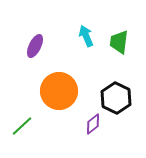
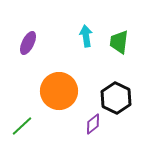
cyan arrow: rotated 15 degrees clockwise
purple ellipse: moved 7 px left, 3 px up
